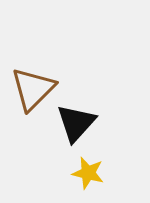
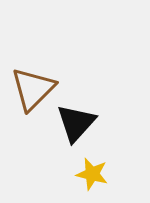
yellow star: moved 4 px right, 1 px down
